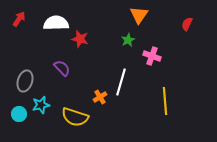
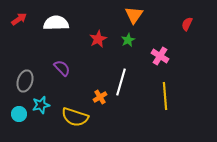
orange triangle: moved 5 px left
red arrow: rotated 21 degrees clockwise
red star: moved 18 px right; rotated 30 degrees clockwise
pink cross: moved 8 px right; rotated 12 degrees clockwise
yellow line: moved 5 px up
